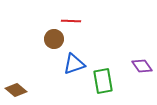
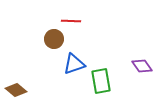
green rectangle: moved 2 px left
